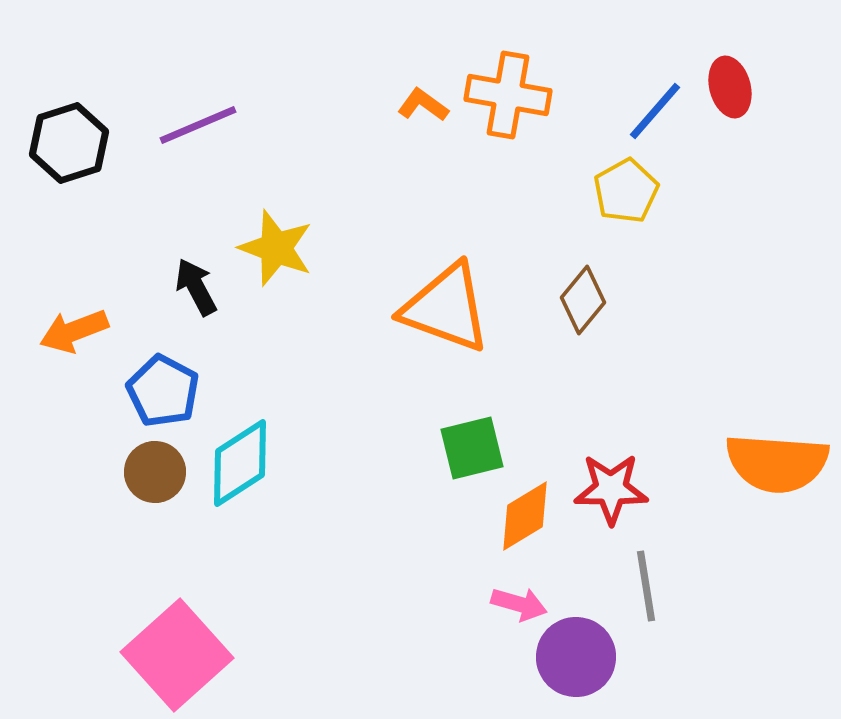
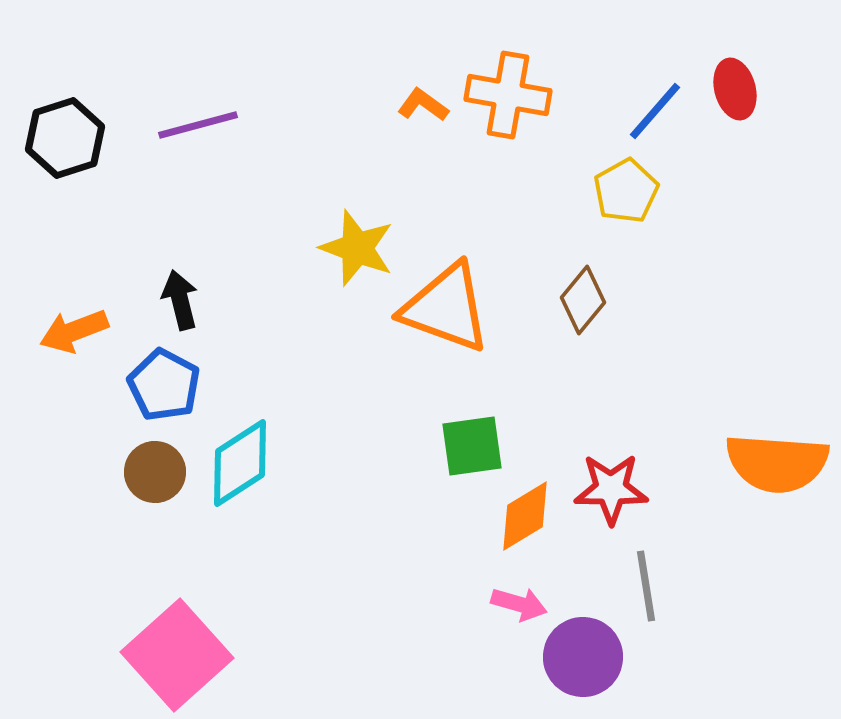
red ellipse: moved 5 px right, 2 px down
purple line: rotated 8 degrees clockwise
black hexagon: moved 4 px left, 5 px up
yellow star: moved 81 px right
black arrow: moved 16 px left, 13 px down; rotated 14 degrees clockwise
blue pentagon: moved 1 px right, 6 px up
green square: moved 2 px up; rotated 6 degrees clockwise
purple circle: moved 7 px right
